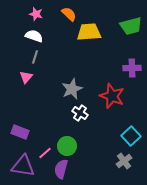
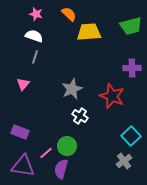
pink triangle: moved 3 px left, 7 px down
white cross: moved 3 px down
pink line: moved 1 px right
